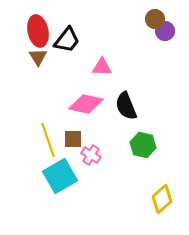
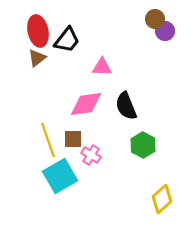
brown triangle: moved 1 px left, 1 px down; rotated 24 degrees clockwise
pink diamond: rotated 20 degrees counterclockwise
green hexagon: rotated 15 degrees clockwise
